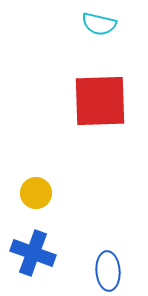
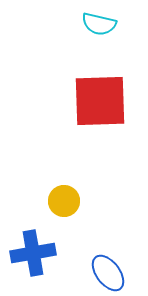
yellow circle: moved 28 px right, 8 px down
blue cross: rotated 30 degrees counterclockwise
blue ellipse: moved 2 px down; rotated 33 degrees counterclockwise
